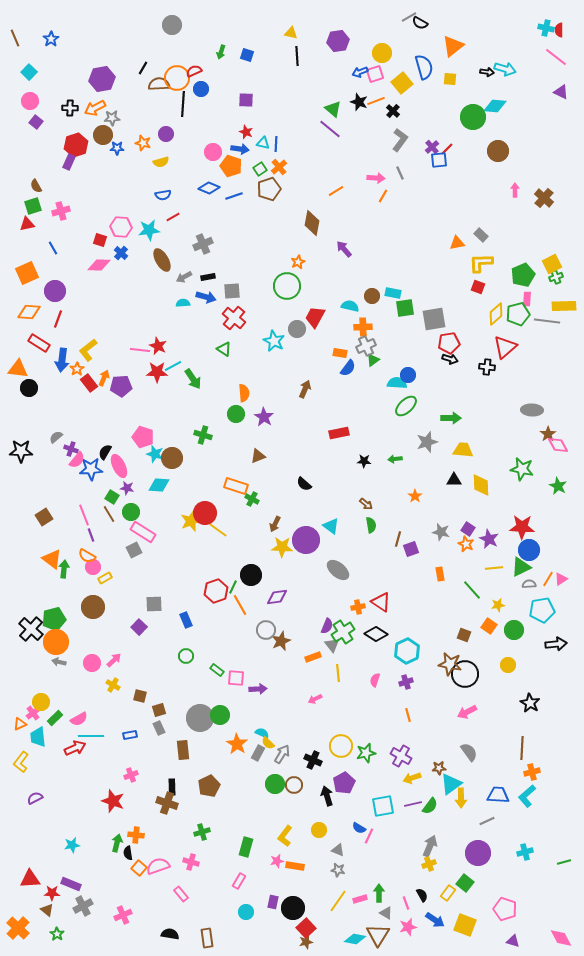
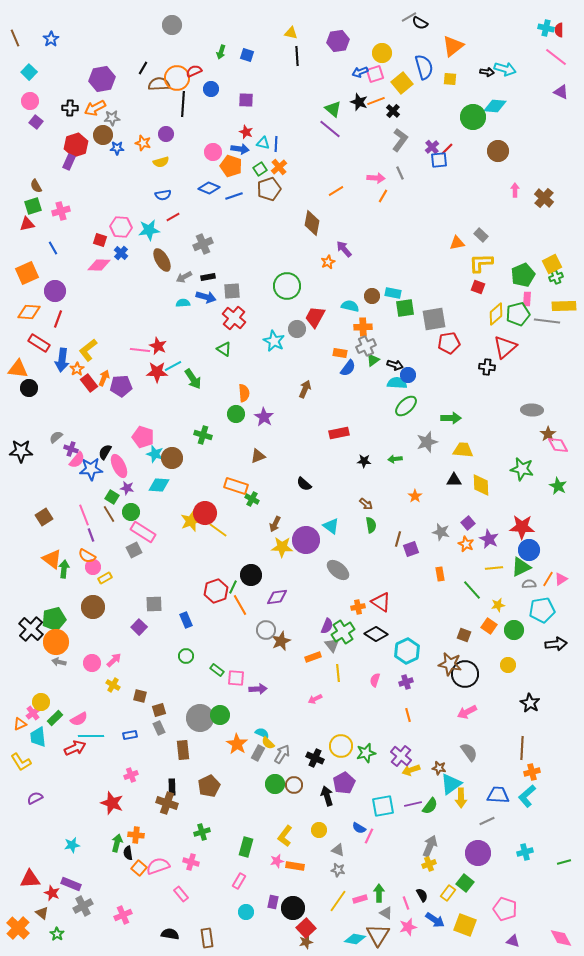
blue circle at (201, 89): moved 10 px right
orange star at (298, 262): moved 30 px right
black arrow at (450, 359): moved 55 px left, 6 px down
purple square at (468, 529): moved 6 px up; rotated 16 degrees clockwise
purple cross at (401, 756): rotated 10 degrees clockwise
black cross at (313, 760): moved 2 px right, 2 px up
yellow L-shape at (21, 762): rotated 70 degrees counterclockwise
brown star at (439, 768): rotated 16 degrees clockwise
yellow arrow at (412, 778): moved 1 px left, 8 px up
red star at (113, 801): moved 1 px left, 2 px down
red star at (52, 893): rotated 21 degrees clockwise
brown triangle at (47, 910): moved 5 px left, 3 px down
